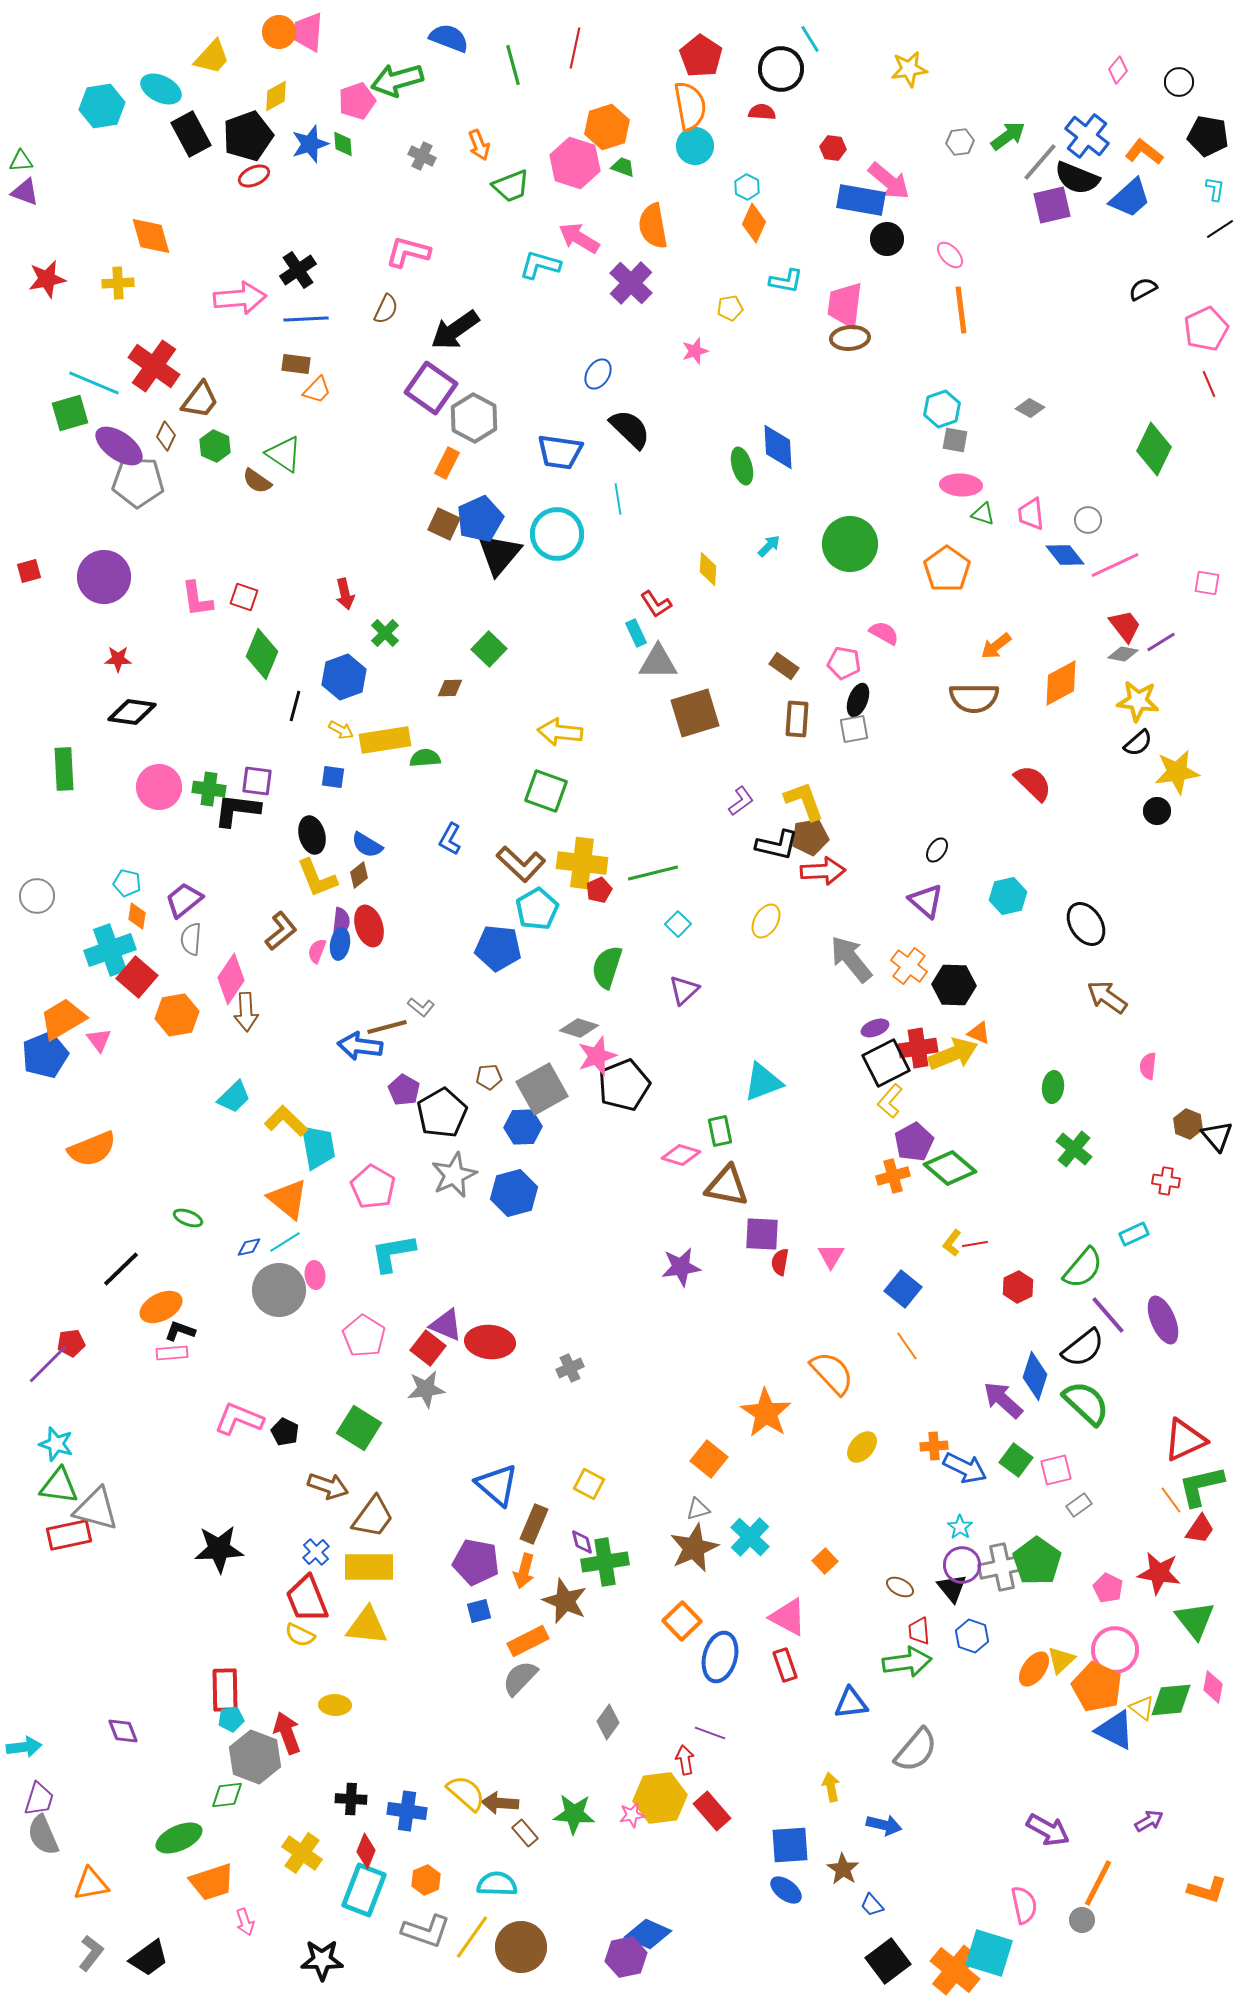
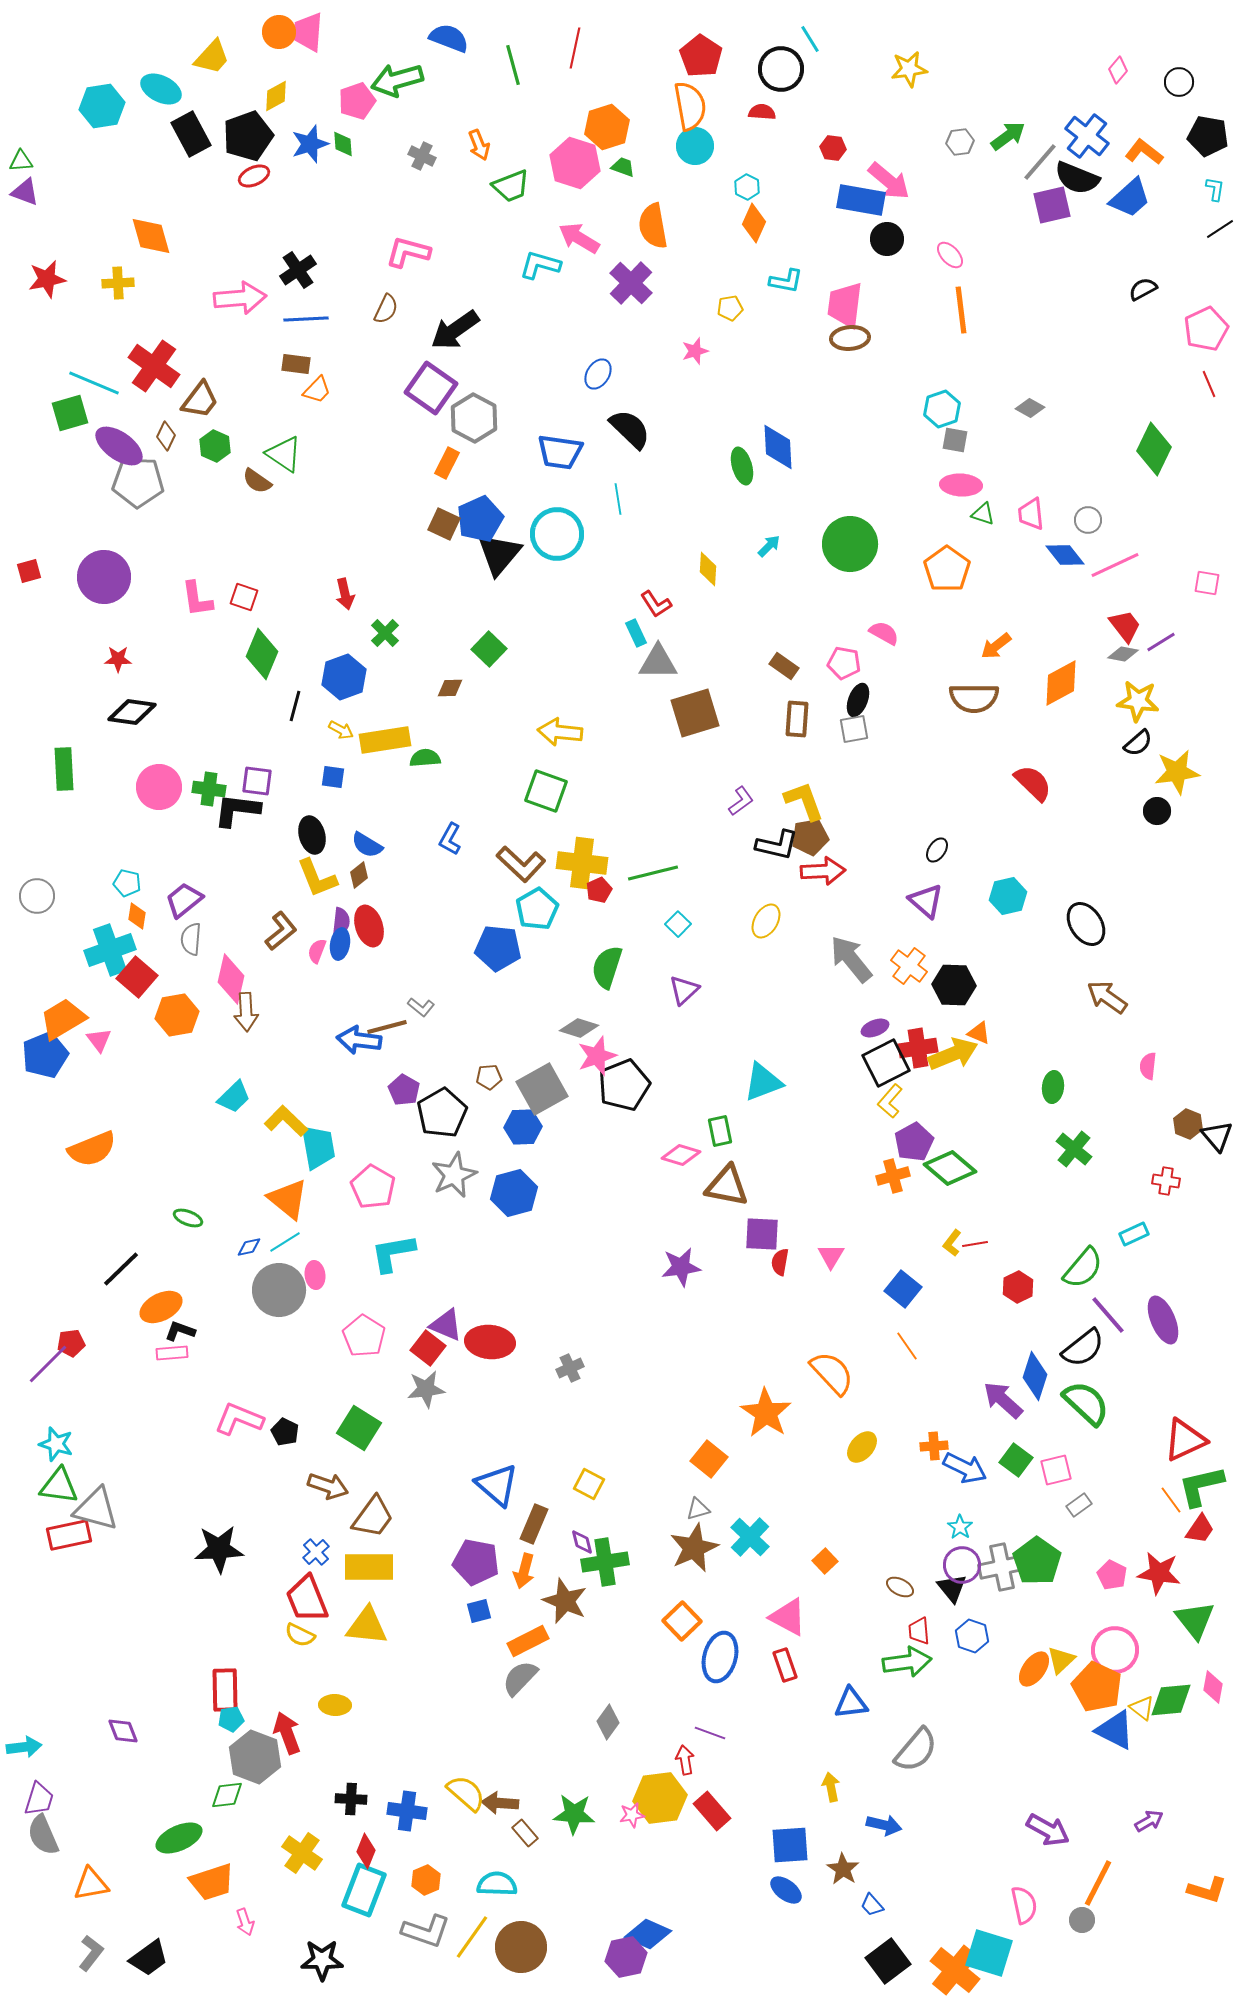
pink diamond at (231, 979): rotated 21 degrees counterclockwise
blue arrow at (360, 1046): moved 1 px left, 6 px up
pink pentagon at (1108, 1588): moved 4 px right, 13 px up
